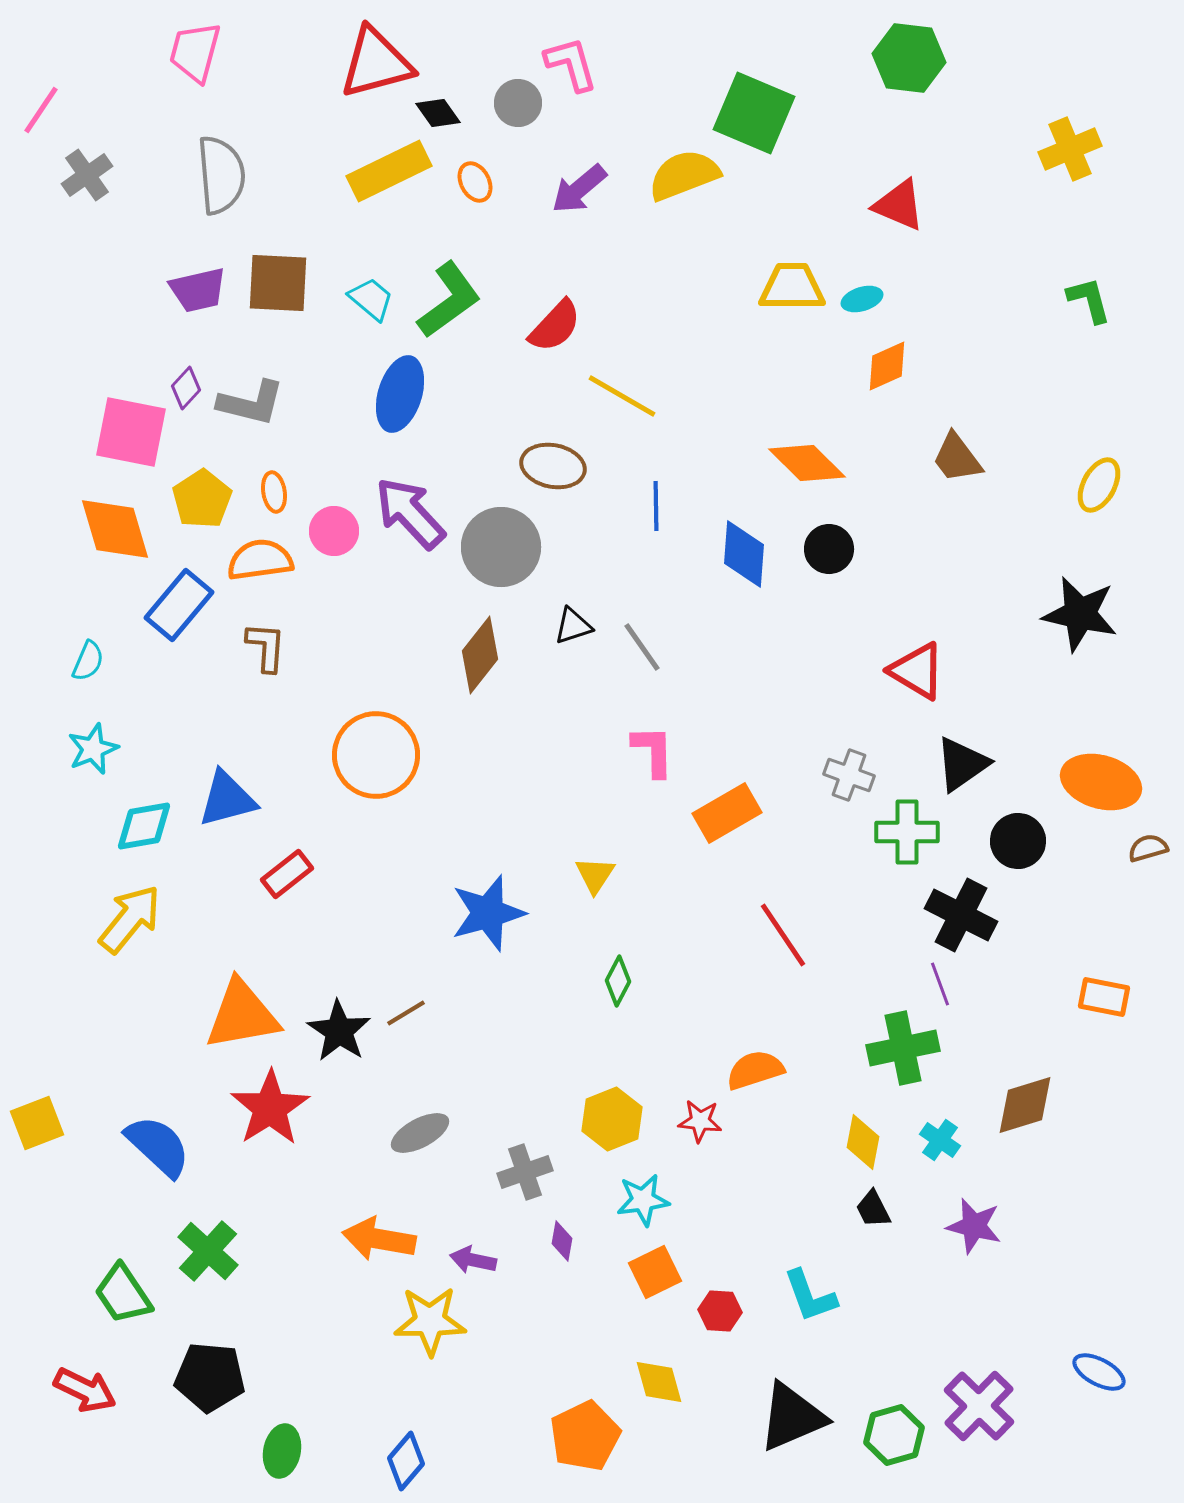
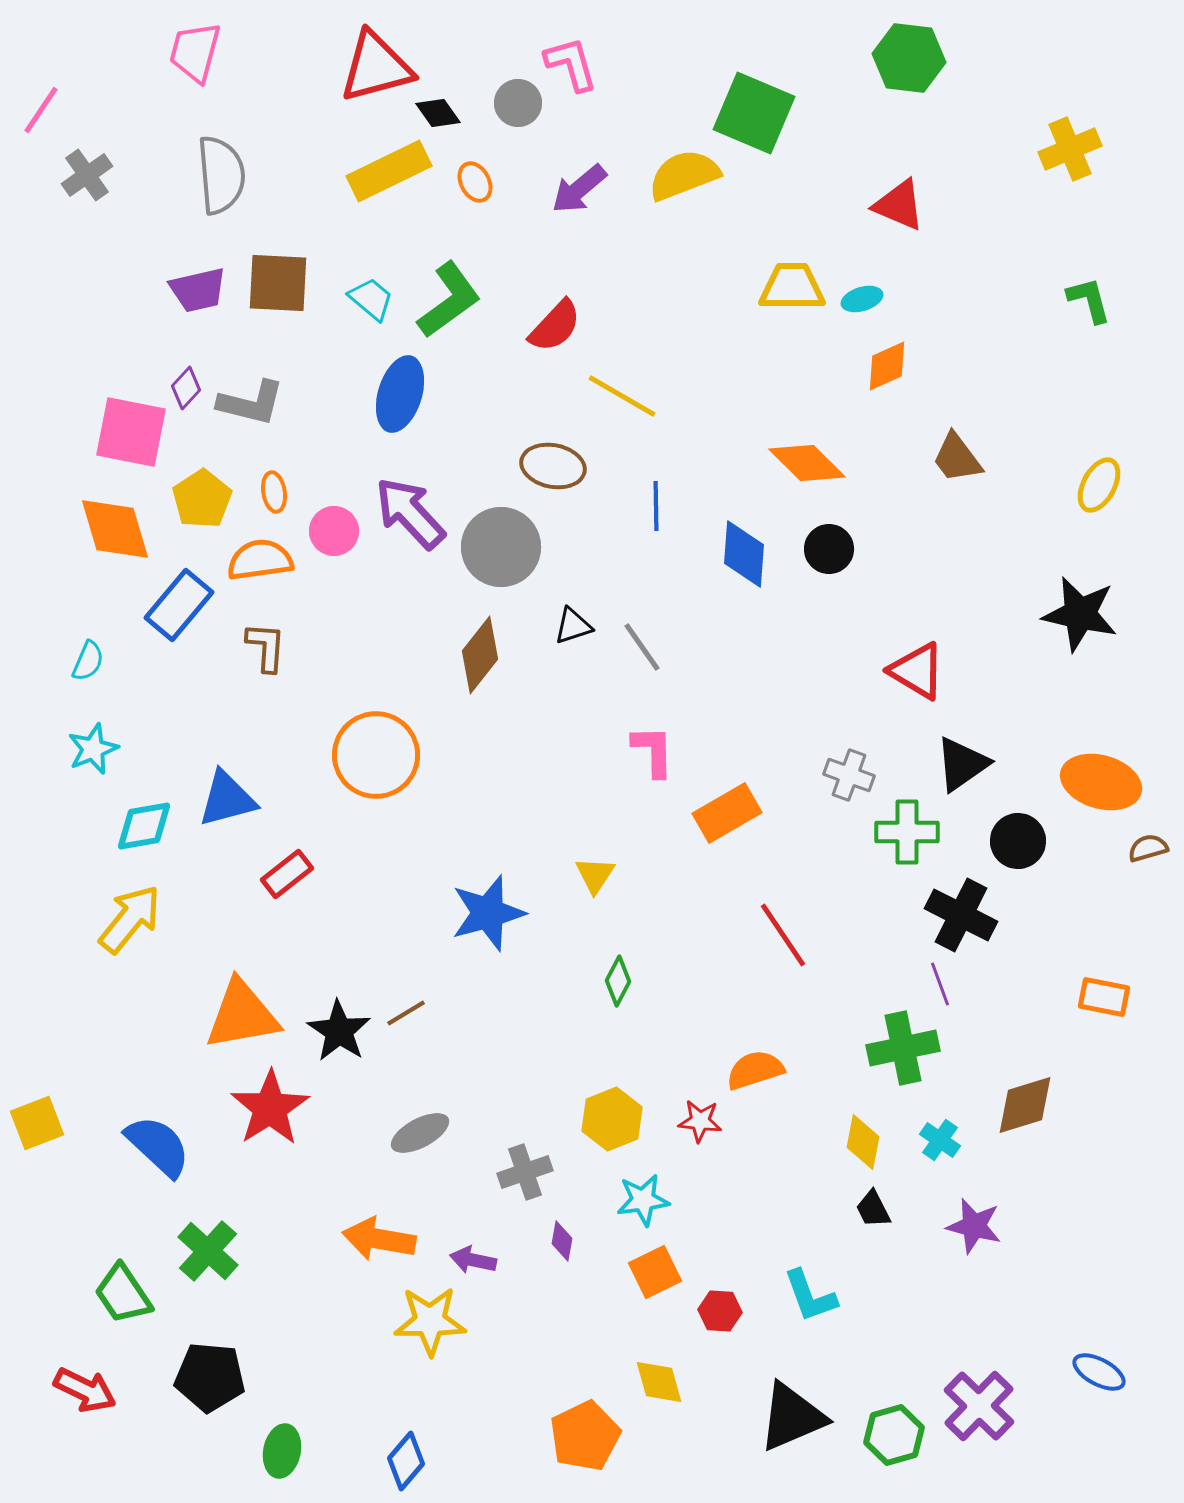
red triangle at (376, 63): moved 4 px down
